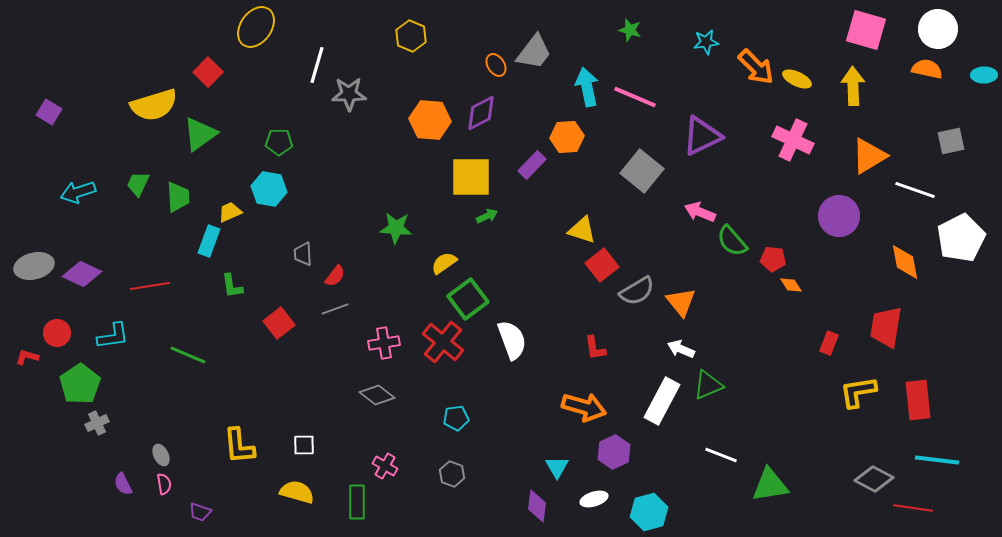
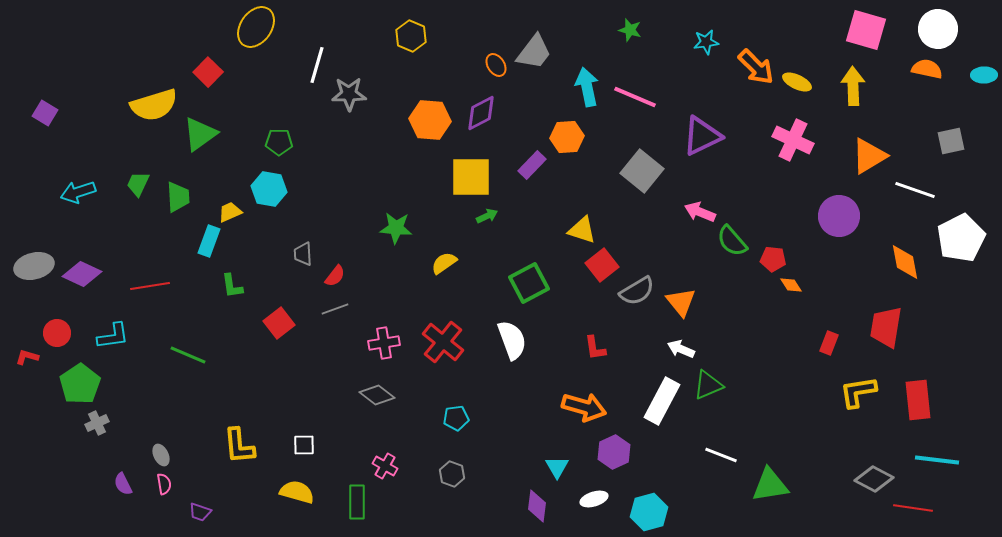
yellow ellipse at (797, 79): moved 3 px down
purple square at (49, 112): moved 4 px left, 1 px down
green square at (468, 299): moved 61 px right, 16 px up; rotated 9 degrees clockwise
